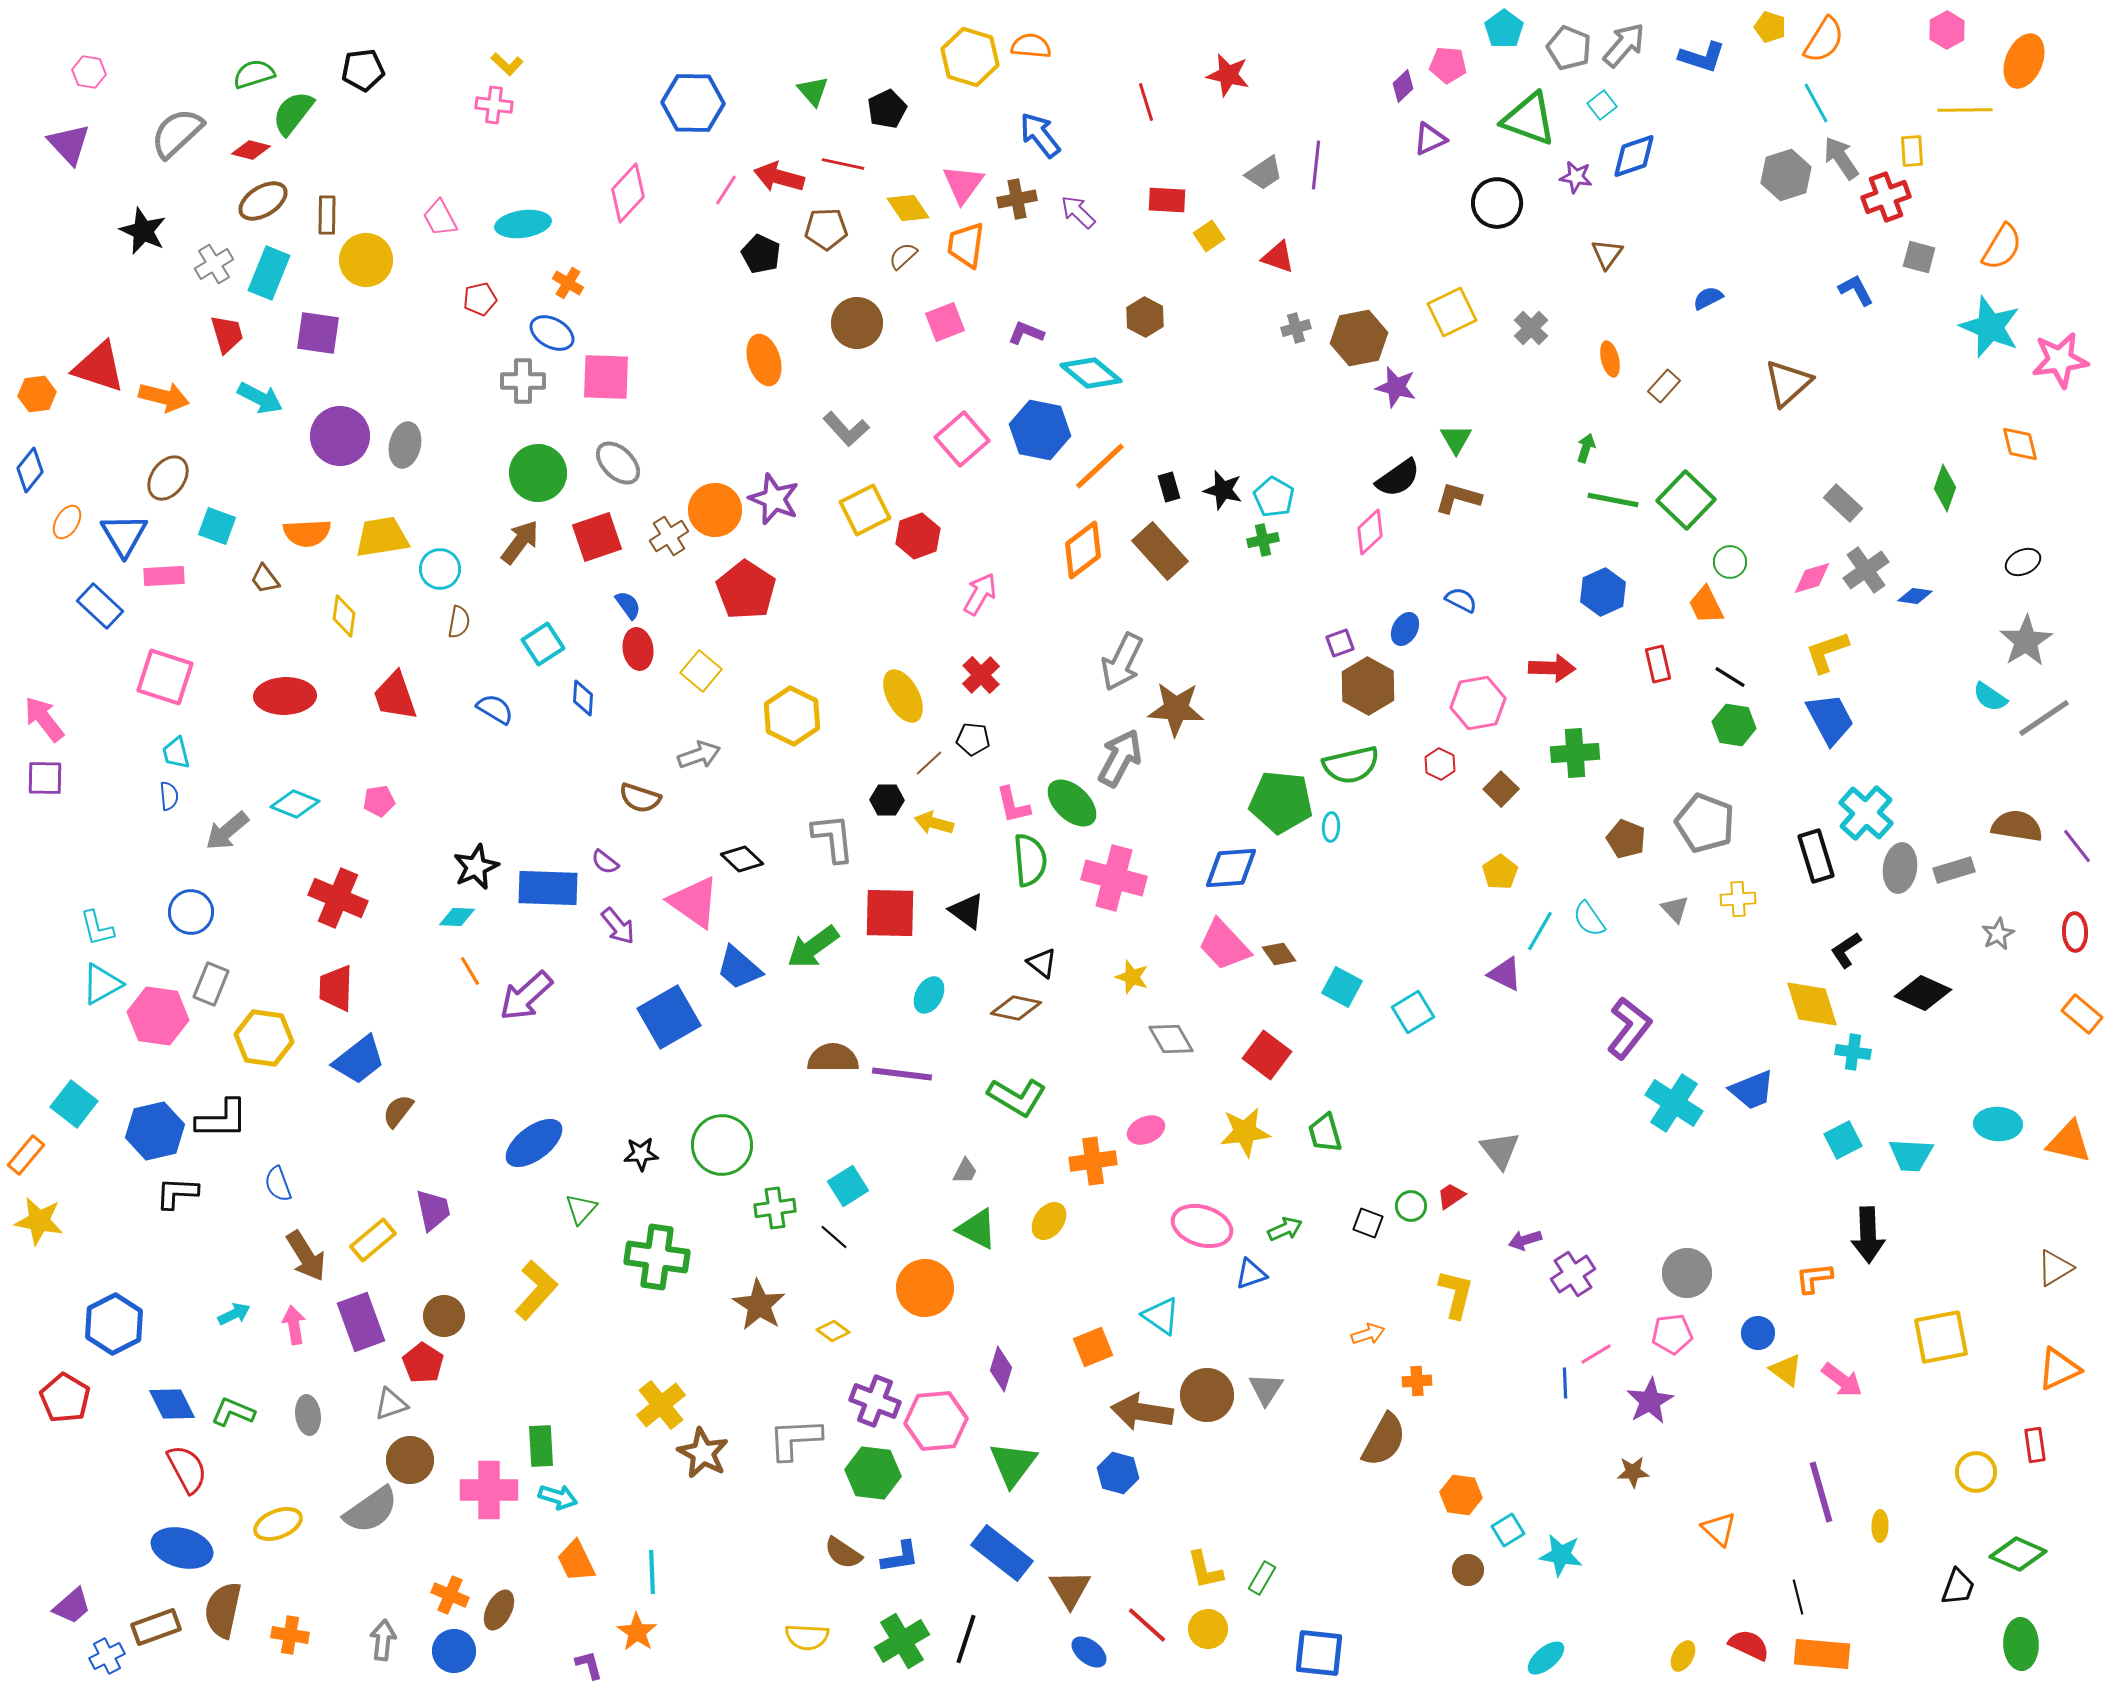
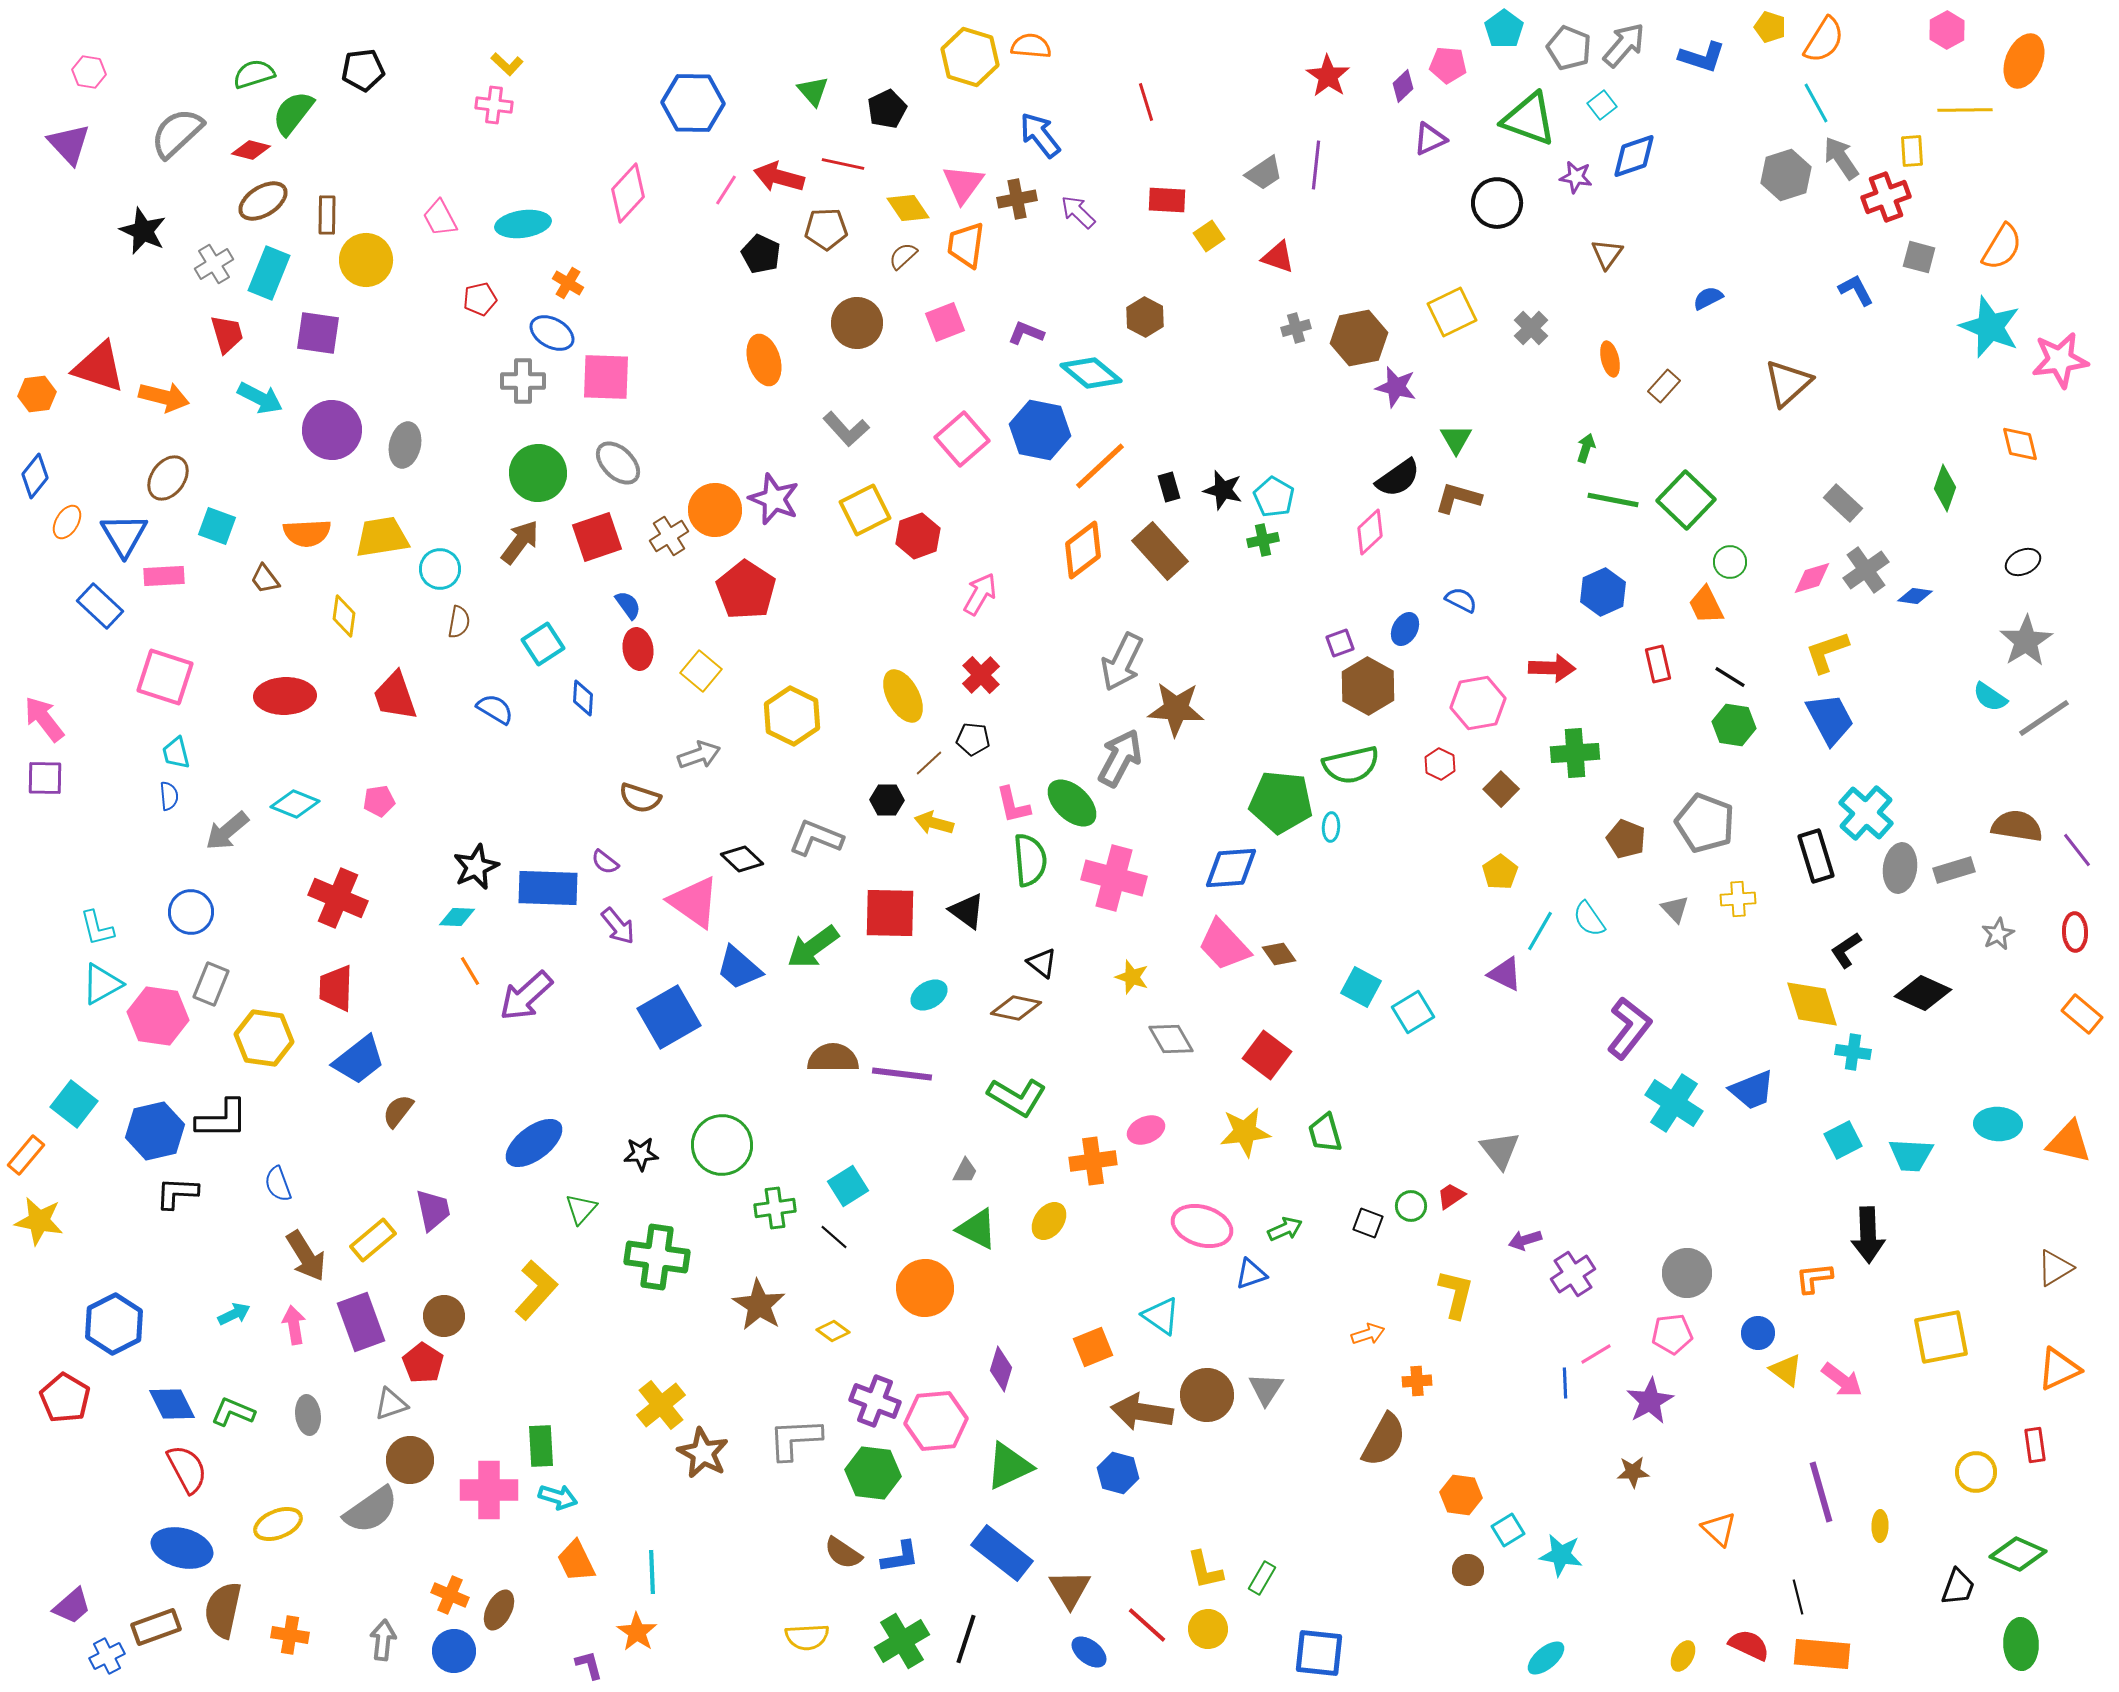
red star at (1228, 75): moved 100 px right, 1 px down; rotated 21 degrees clockwise
purple circle at (340, 436): moved 8 px left, 6 px up
blue diamond at (30, 470): moved 5 px right, 6 px down
gray L-shape at (833, 838): moved 17 px left; rotated 62 degrees counterclockwise
purple line at (2077, 846): moved 4 px down
cyan square at (1342, 987): moved 19 px right
cyan ellipse at (929, 995): rotated 30 degrees clockwise
green triangle at (1013, 1464): moved 4 px left, 2 px down; rotated 28 degrees clockwise
yellow semicircle at (807, 1637): rotated 6 degrees counterclockwise
